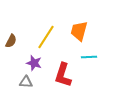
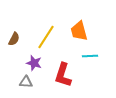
orange trapezoid: rotated 30 degrees counterclockwise
brown semicircle: moved 3 px right, 2 px up
cyan line: moved 1 px right, 1 px up
